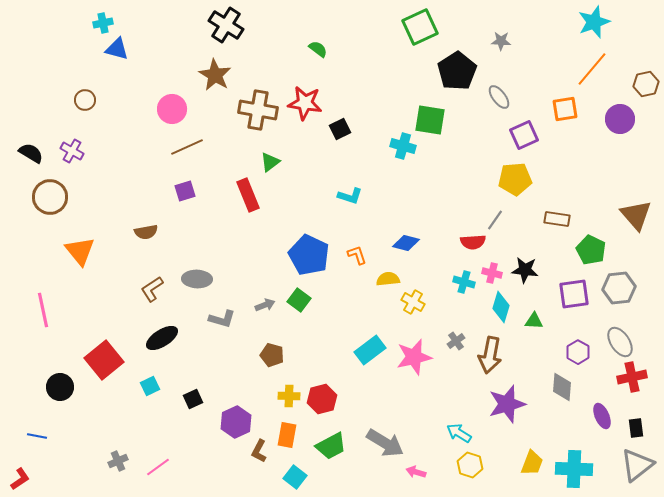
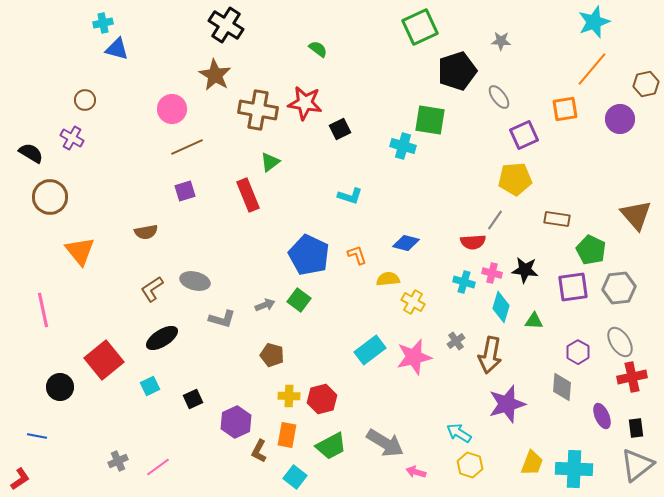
black pentagon at (457, 71): rotated 15 degrees clockwise
purple cross at (72, 151): moved 13 px up
gray ellipse at (197, 279): moved 2 px left, 2 px down; rotated 12 degrees clockwise
purple square at (574, 294): moved 1 px left, 7 px up
